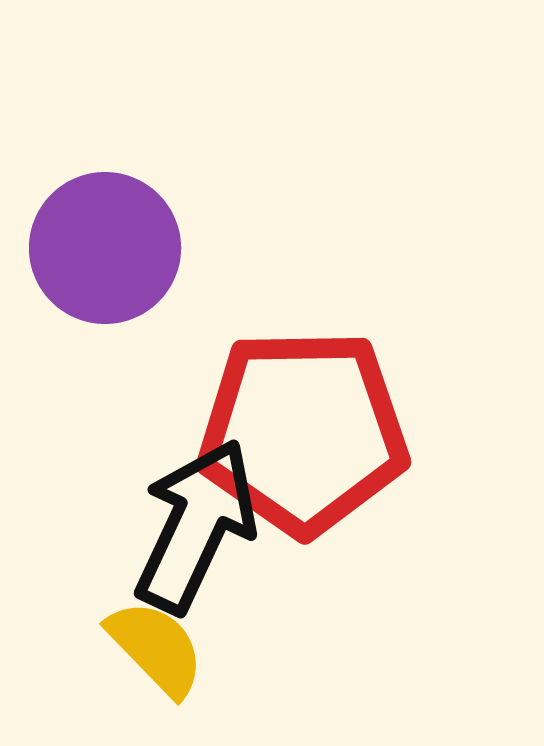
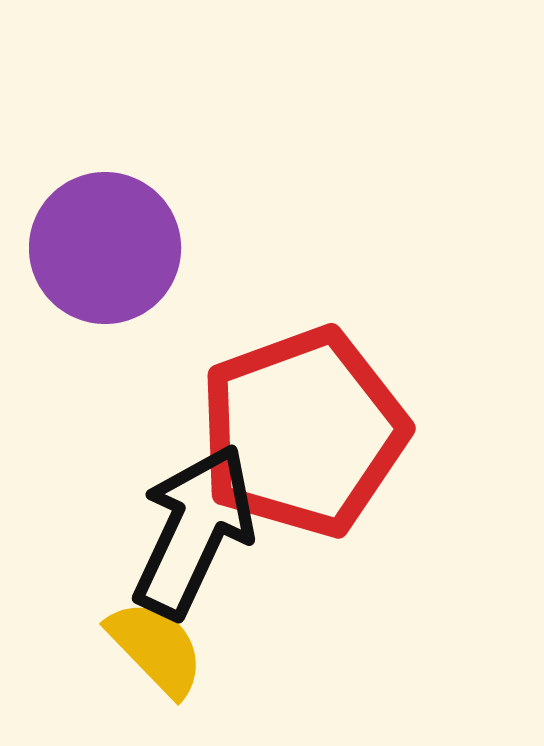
red pentagon: rotated 19 degrees counterclockwise
black arrow: moved 2 px left, 5 px down
